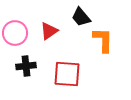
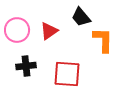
pink circle: moved 2 px right, 3 px up
